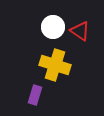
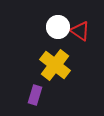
white circle: moved 5 px right
yellow cross: rotated 20 degrees clockwise
